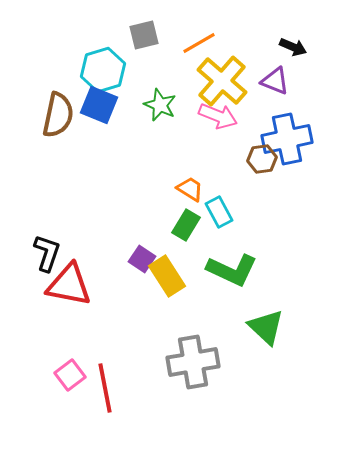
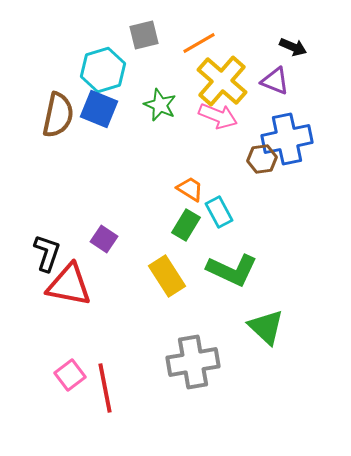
blue square: moved 4 px down
purple square: moved 38 px left, 20 px up
